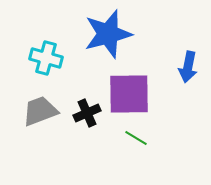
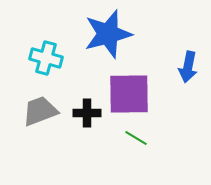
black cross: rotated 24 degrees clockwise
